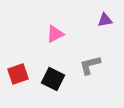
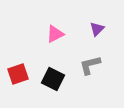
purple triangle: moved 8 px left, 9 px down; rotated 35 degrees counterclockwise
